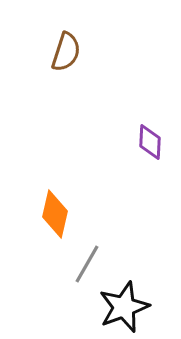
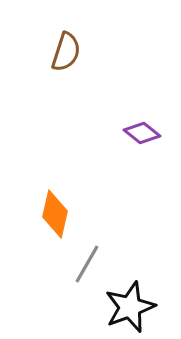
purple diamond: moved 8 px left, 9 px up; rotated 54 degrees counterclockwise
black star: moved 6 px right
